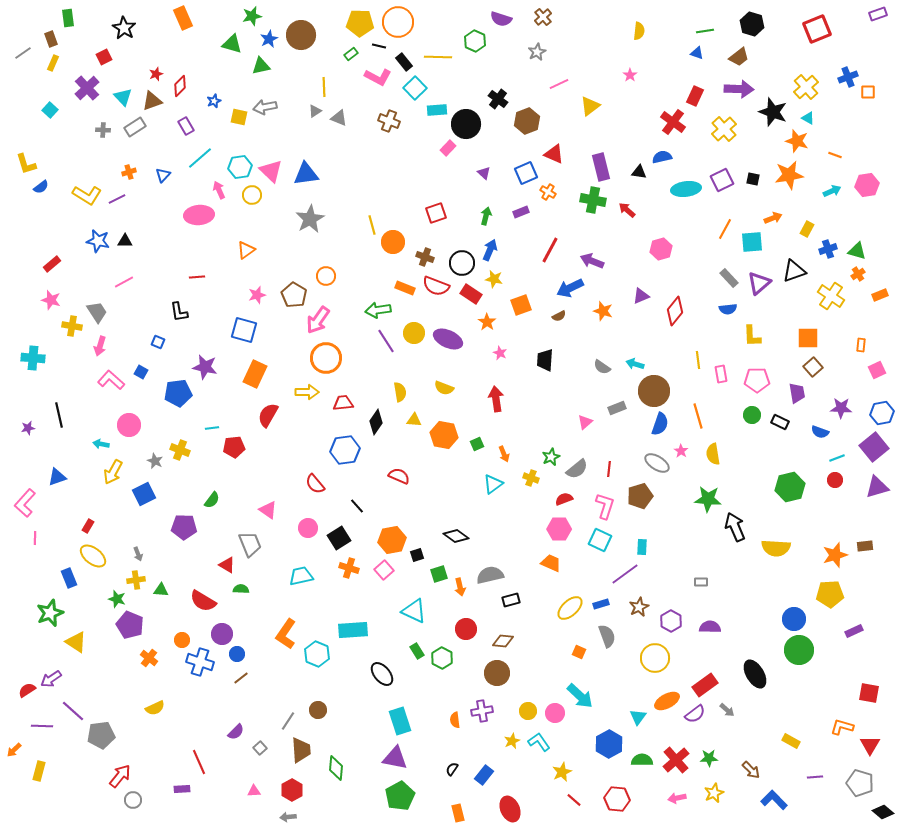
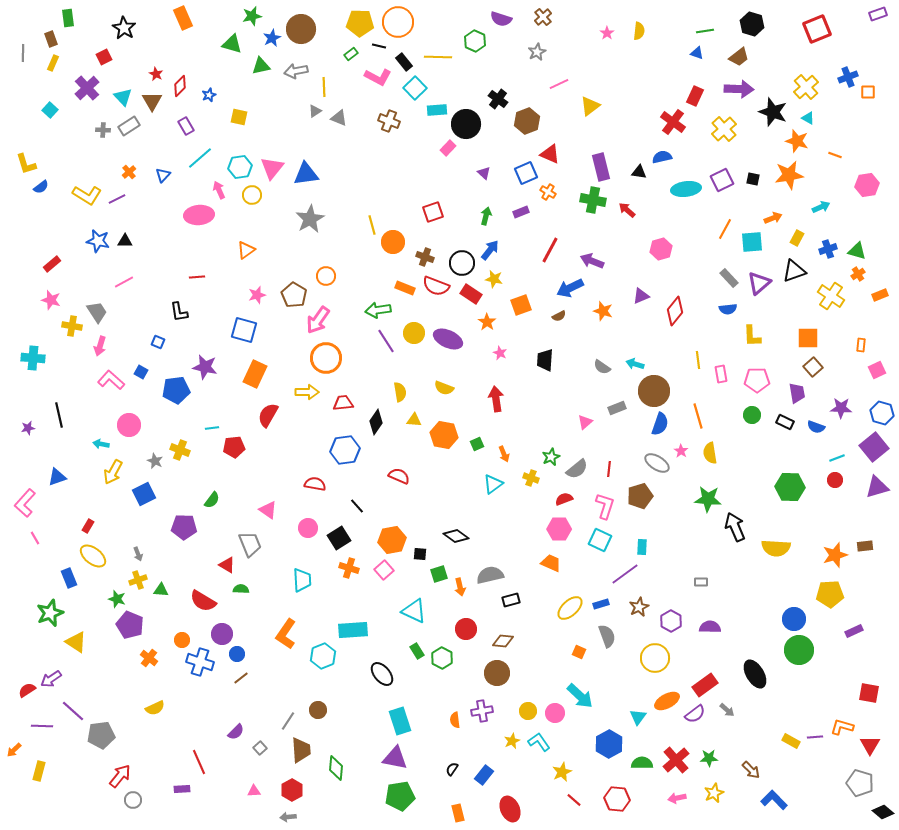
brown circle at (301, 35): moved 6 px up
blue star at (269, 39): moved 3 px right, 1 px up
gray line at (23, 53): rotated 54 degrees counterclockwise
red star at (156, 74): rotated 24 degrees counterclockwise
pink star at (630, 75): moved 23 px left, 42 px up
brown triangle at (152, 101): rotated 40 degrees counterclockwise
blue star at (214, 101): moved 5 px left, 6 px up
gray arrow at (265, 107): moved 31 px right, 36 px up
gray rectangle at (135, 127): moved 6 px left, 1 px up
red triangle at (554, 154): moved 4 px left
pink triangle at (271, 171): moved 1 px right, 3 px up; rotated 25 degrees clockwise
orange cross at (129, 172): rotated 24 degrees counterclockwise
cyan arrow at (832, 191): moved 11 px left, 16 px down
red square at (436, 213): moved 3 px left, 1 px up
yellow rectangle at (807, 229): moved 10 px left, 9 px down
blue arrow at (490, 250): rotated 15 degrees clockwise
blue pentagon at (178, 393): moved 2 px left, 3 px up
blue hexagon at (882, 413): rotated 25 degrees clockwise
black rectangle at (780, 422): moved 5 px right
blue semicircle at (820, 432): moved 4 px left, 5 px up
yellow semicircle at (713, 454): moved 3 px left, 1 px up
red semicircle at (315, 484): rotated 140 degrees clockwise
green hexagon at (790, 487): rotated 16 degrees clockwise
pink line at (35, 538): rotated 32 degrees counterclockwise
black square at (417, 555): moved 3 px right, 1 px up; rotated 24 degrees clockwise
cyan trapezoid at (301, 576): moved 1 px right, 4 px down; rotated 100 degrees clockwise
yellow cross at (136, 580): moved 2 px right; rotated 12 degrees counterclockwise
cyan hexagon at (317, 654): moved 6 px right, 2 px down; rotated 15 degrees clockwise
green semicircle at (642, 760): moved 3 px down
purple line at (815, 777): moved 40 px up
green pentagon at (400, 796): rotated 20 degrees clockwise
